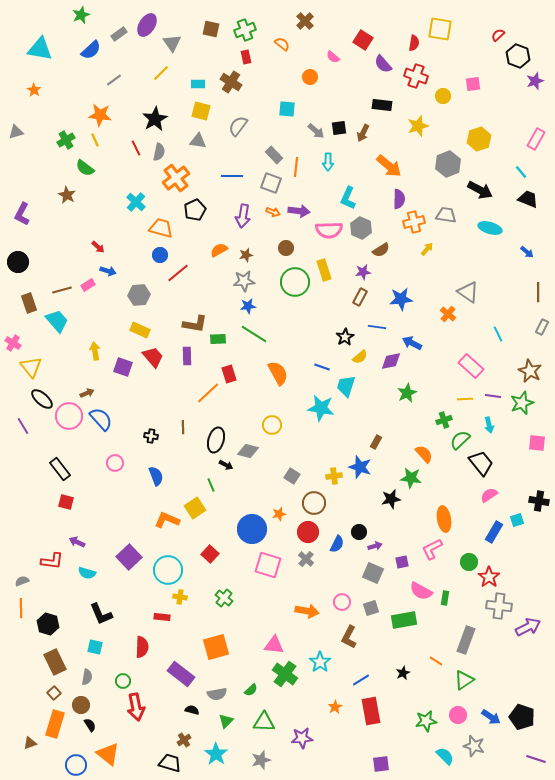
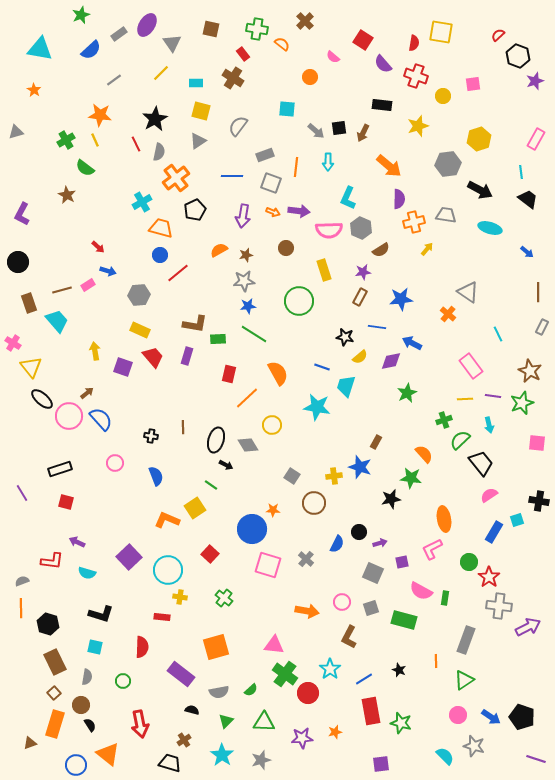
yellow square at (440, 29): moved 1 px right, 3 px down
green cross at (245, 30): moved 12 px right, 1 px up; rotated 30 degrees clockwise
red rectangle at (246, 57): moved 3 px left, 3 px up; rotated 24 degrees counterclockwise
brown cross at (231, 82): moved 2 px right, 4 px up
cyan rectangle at (198, 84): moved 2 px left, 1 px up
gray triangle at (198, 141): rotated 42 degrees counterclockwise
red line at (136, 148): moved 4 px up
gray rectangle at (274, 155): moved 9 px left; rotated 66 degrees counterclockwise
gray hexagon at (448, 164): rotated 15 degrees clockwise
cyan line at (521, 172): rotated 32 degrees clockwise
black trapezoid at (528, 199): rotated 15 degrees clockwise
cyan cross at (136, 202): moved 6 px right; rotated 18 degrees clockwise
green circle at (295, 282): moved 4 px right, 19 px down
black star at (345, 337): rotated 30 degrees counterclockwise
purple rectangle at (187, 356): rotated 18 degrees clockwise
pink rectangle at (471, 366): rotated 10 degrees clockwise
red rectangle at (229, 374): rotated 30 degrees clockwise
brown arrow at (87, 393): rotated 16 degrees counterclockwise
orange line at (208, 393): moved 39 px right, 5 px down
cyan star at (321, 408): moved 4 px left, 1 px up
purple line at (23, 426): moved 1 px left, 67 px down
gray diamond at (248, 451): moved 6 px up; rotated 45 degrees clockwise
black rectangle at (60, 469): rotated 70 degrees counterclockwise
green line at (211, 485): rotated 32 degrees counterclockwise
orange star at (279, 514): moved 6 px left, 4 px up; rotated 16 degrees clockwise
red circle at (308, 532): moved 161 px down
purple arrow at (375, 546): moved 5 px right, 3 px up
black L-shape at (101, 614): rotated 50 degrees counterclockwise
green rectangle at (404, 620): rotated 25 degrees clockwise
orange line at (436, 661): rotated 56 degrees clockwise
cyan star at (320, 662): moved 10 px right, 7 px down
black star at (403, 673): moved 4 px left, 3 px up; rotated 24 degrees counterclockwise
blue line at (361, 680): moved 3 px right, 1 px up
gray semicircle at (217, 694): moved 2 px right, 2 px up
red arrow at (136, 707): moved 4 px right, 17 px down
orange star at (335, 707): moved 25 px down; rotated 16 degrees clockwise
green star at (426, 721): moved 25 px left, 2 px down; rotated 25 degrees clockwise
cyan star at (216, 754): moved 6 px right, 1 px down
